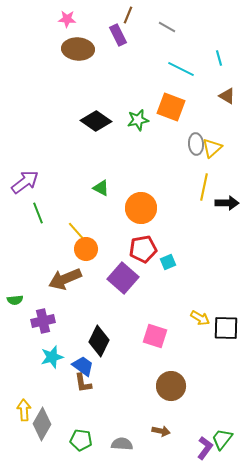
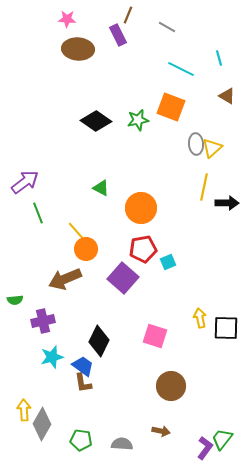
yellow arrow at (200, 318): rotated 132 degrees counterclockwise
